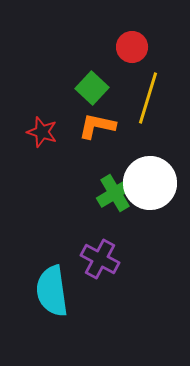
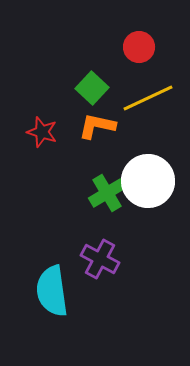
red circle: moved 7 px right
yellow line: rotated 48 degrees clockwise
white circle: moved 2 px left, 2 px up
green cross: moved 8 px left
